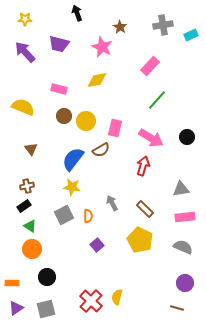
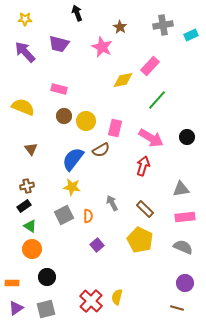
yellow diamond at (97, 80): moved 26 px right
